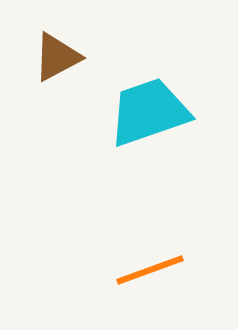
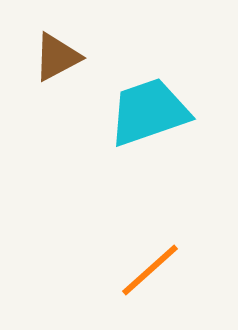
orange line: rotated 22 degrees counterclockwise
